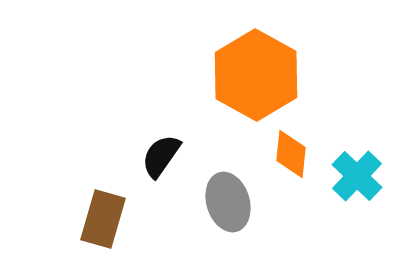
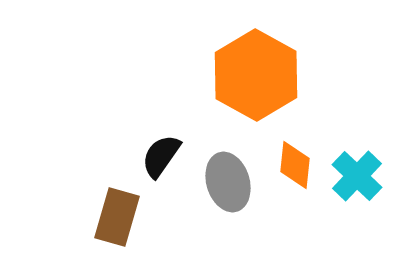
orange diamond: moved 4 px right, 11 px down
gray ellipse: moved 20 px up
brown rectangle: moved 14 px right, 2 px up
